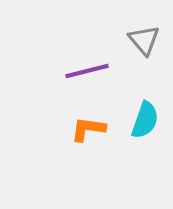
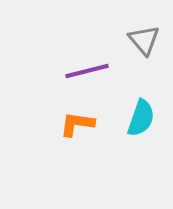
cyan semicircle: moved 4 px left, 2 px up
orange L-shape: moved 11 px left, 5 px up
